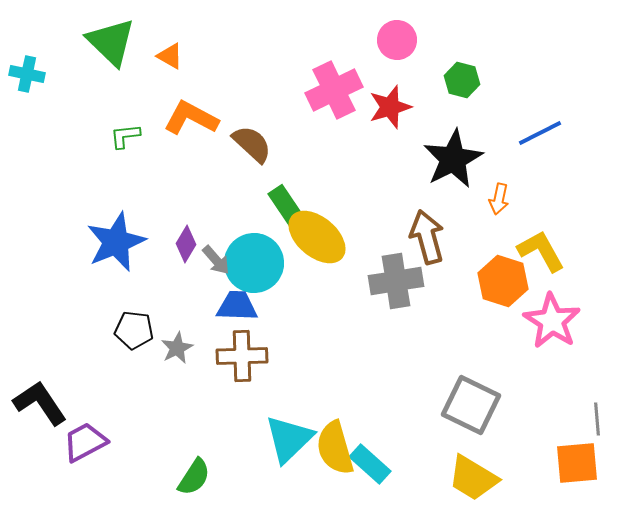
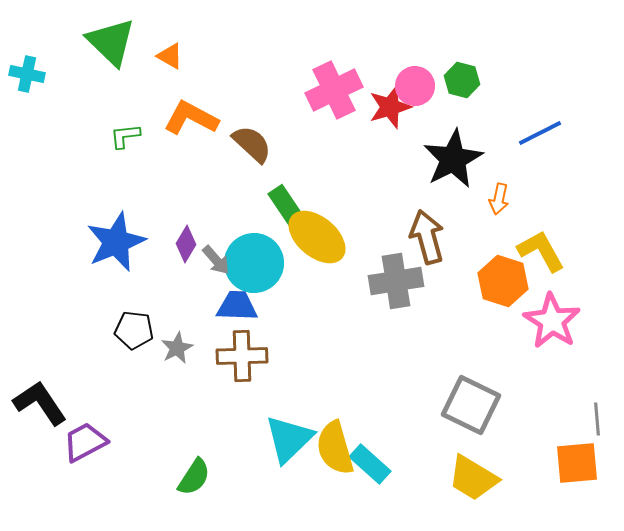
pink circle: moved 18 px right, 46 px down
